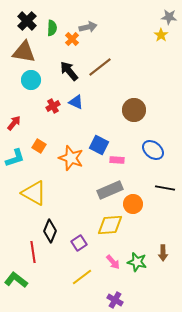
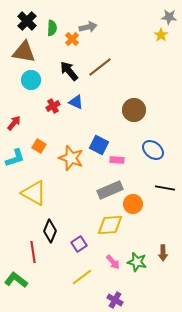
purple square: moved 1 px down
